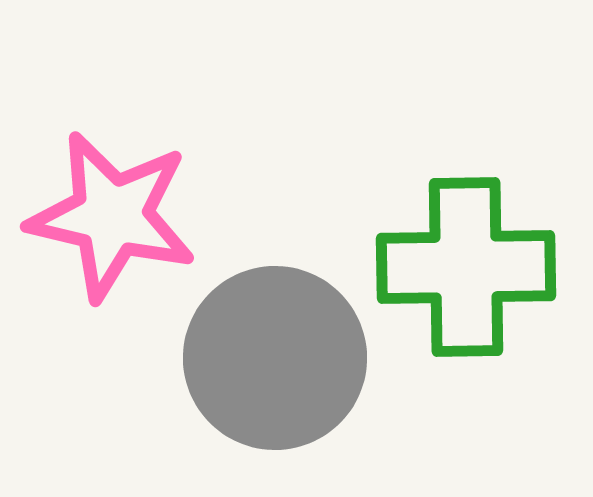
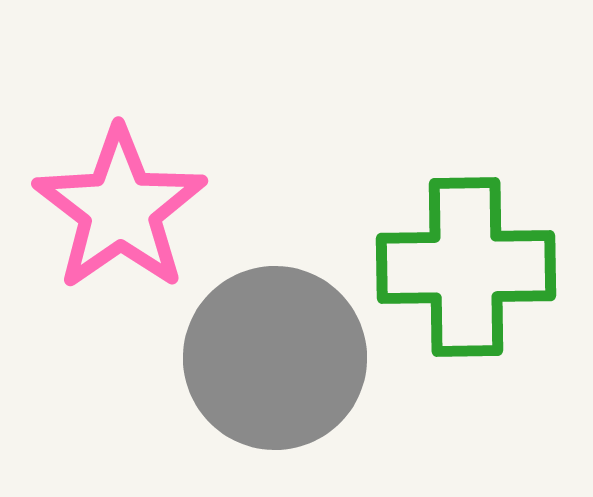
pink star: moved 8 px right, 7 px up; rotated 24 degrees clockwise
